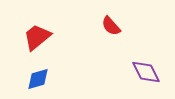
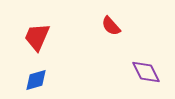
red trapezoid: rotated 28 degrees counterclockwise
blue diamond: moved 2 px left, 1 px down
